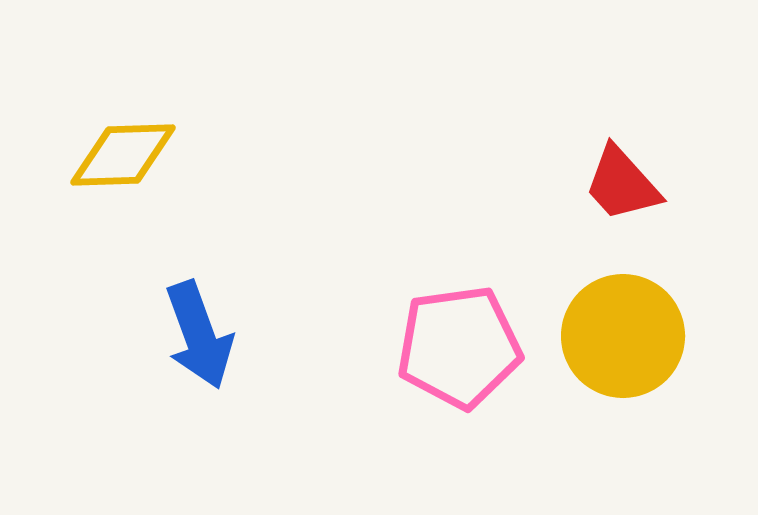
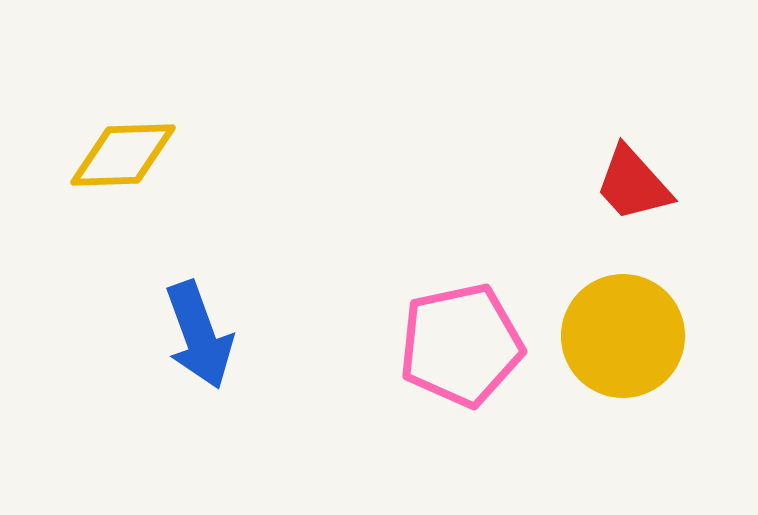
red trapezoid: moved 11 px right
pink pentagon: moved 2 px right, 2 px up; rotated 4 degrees counterclockwise
